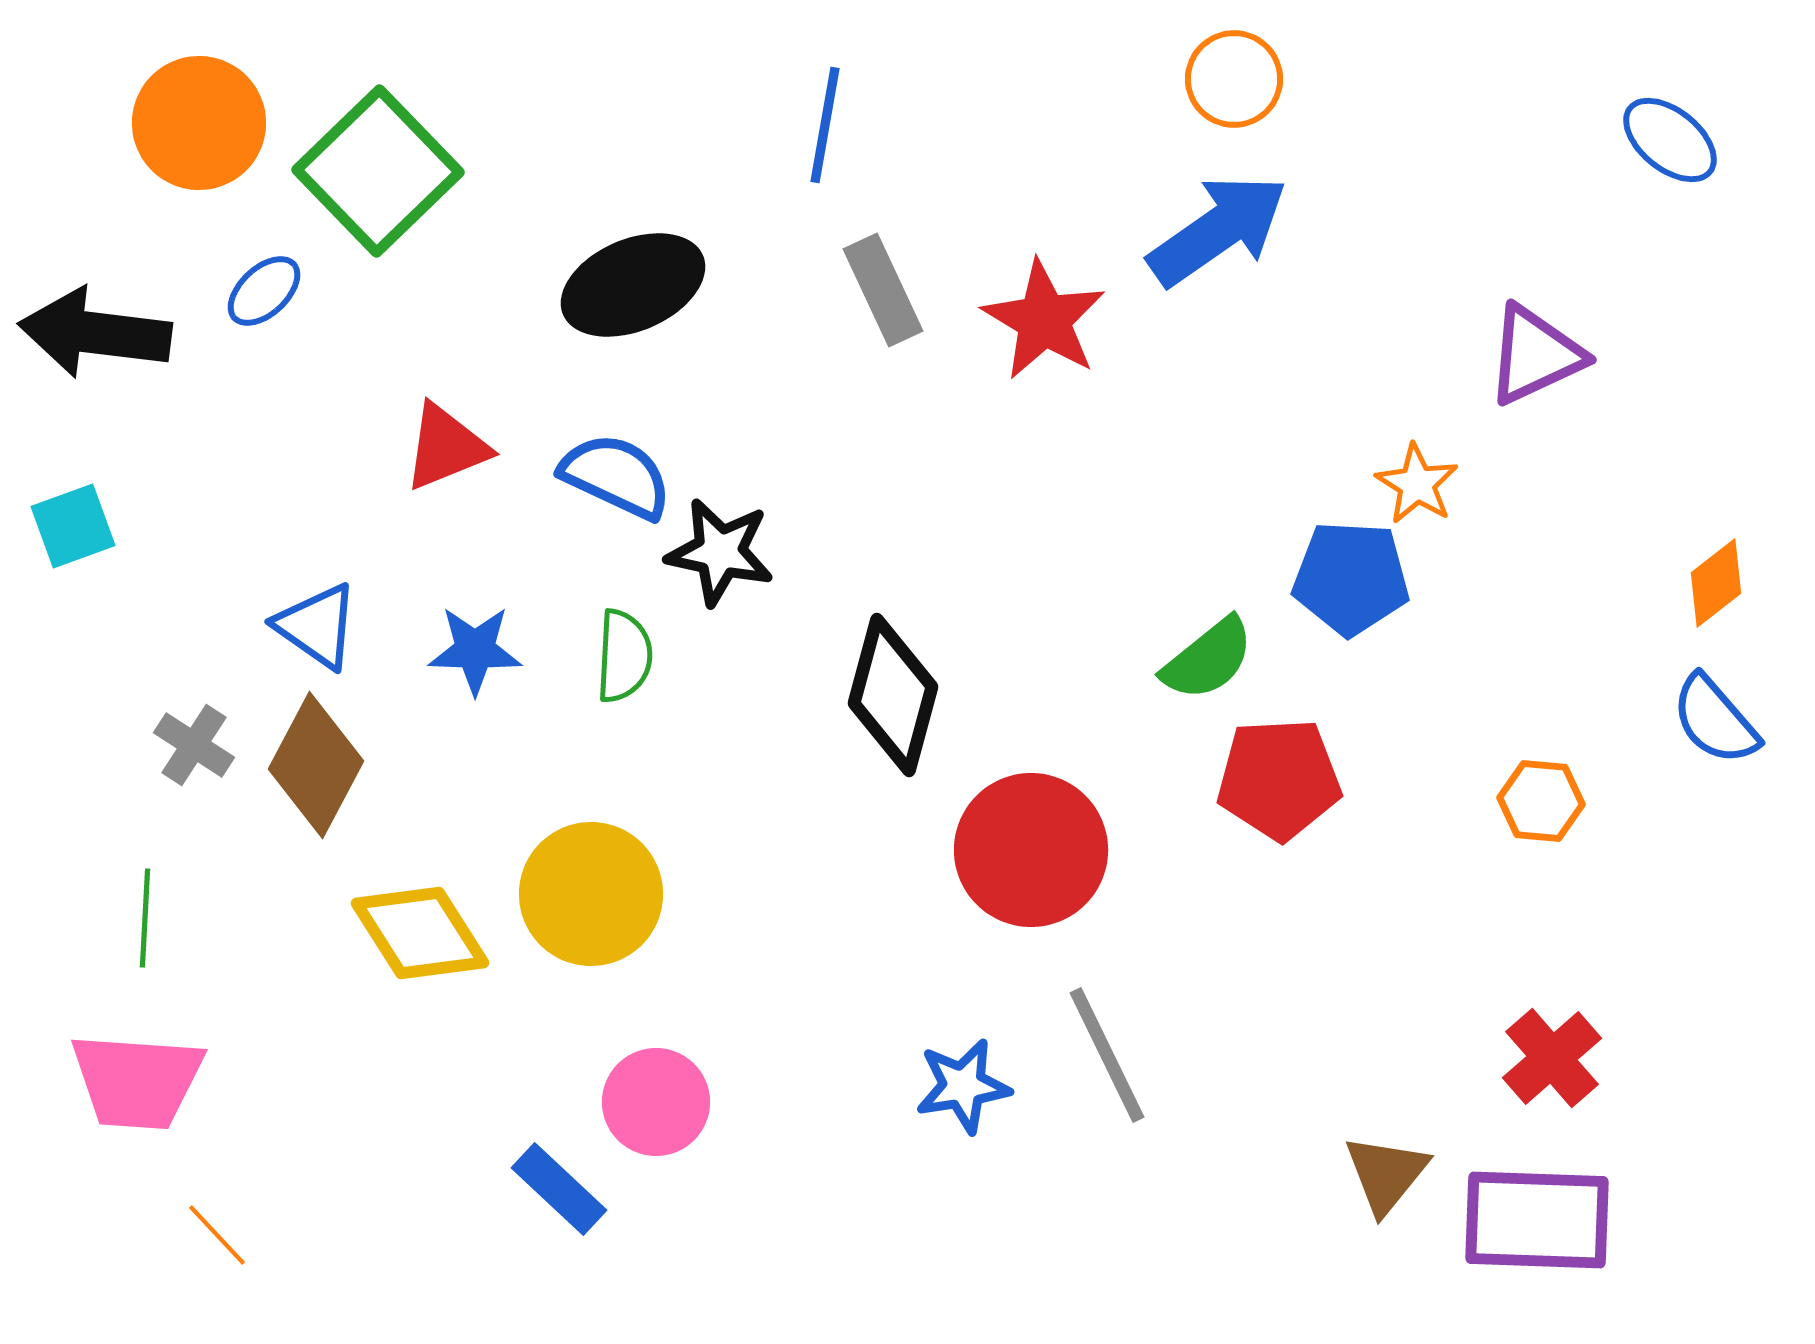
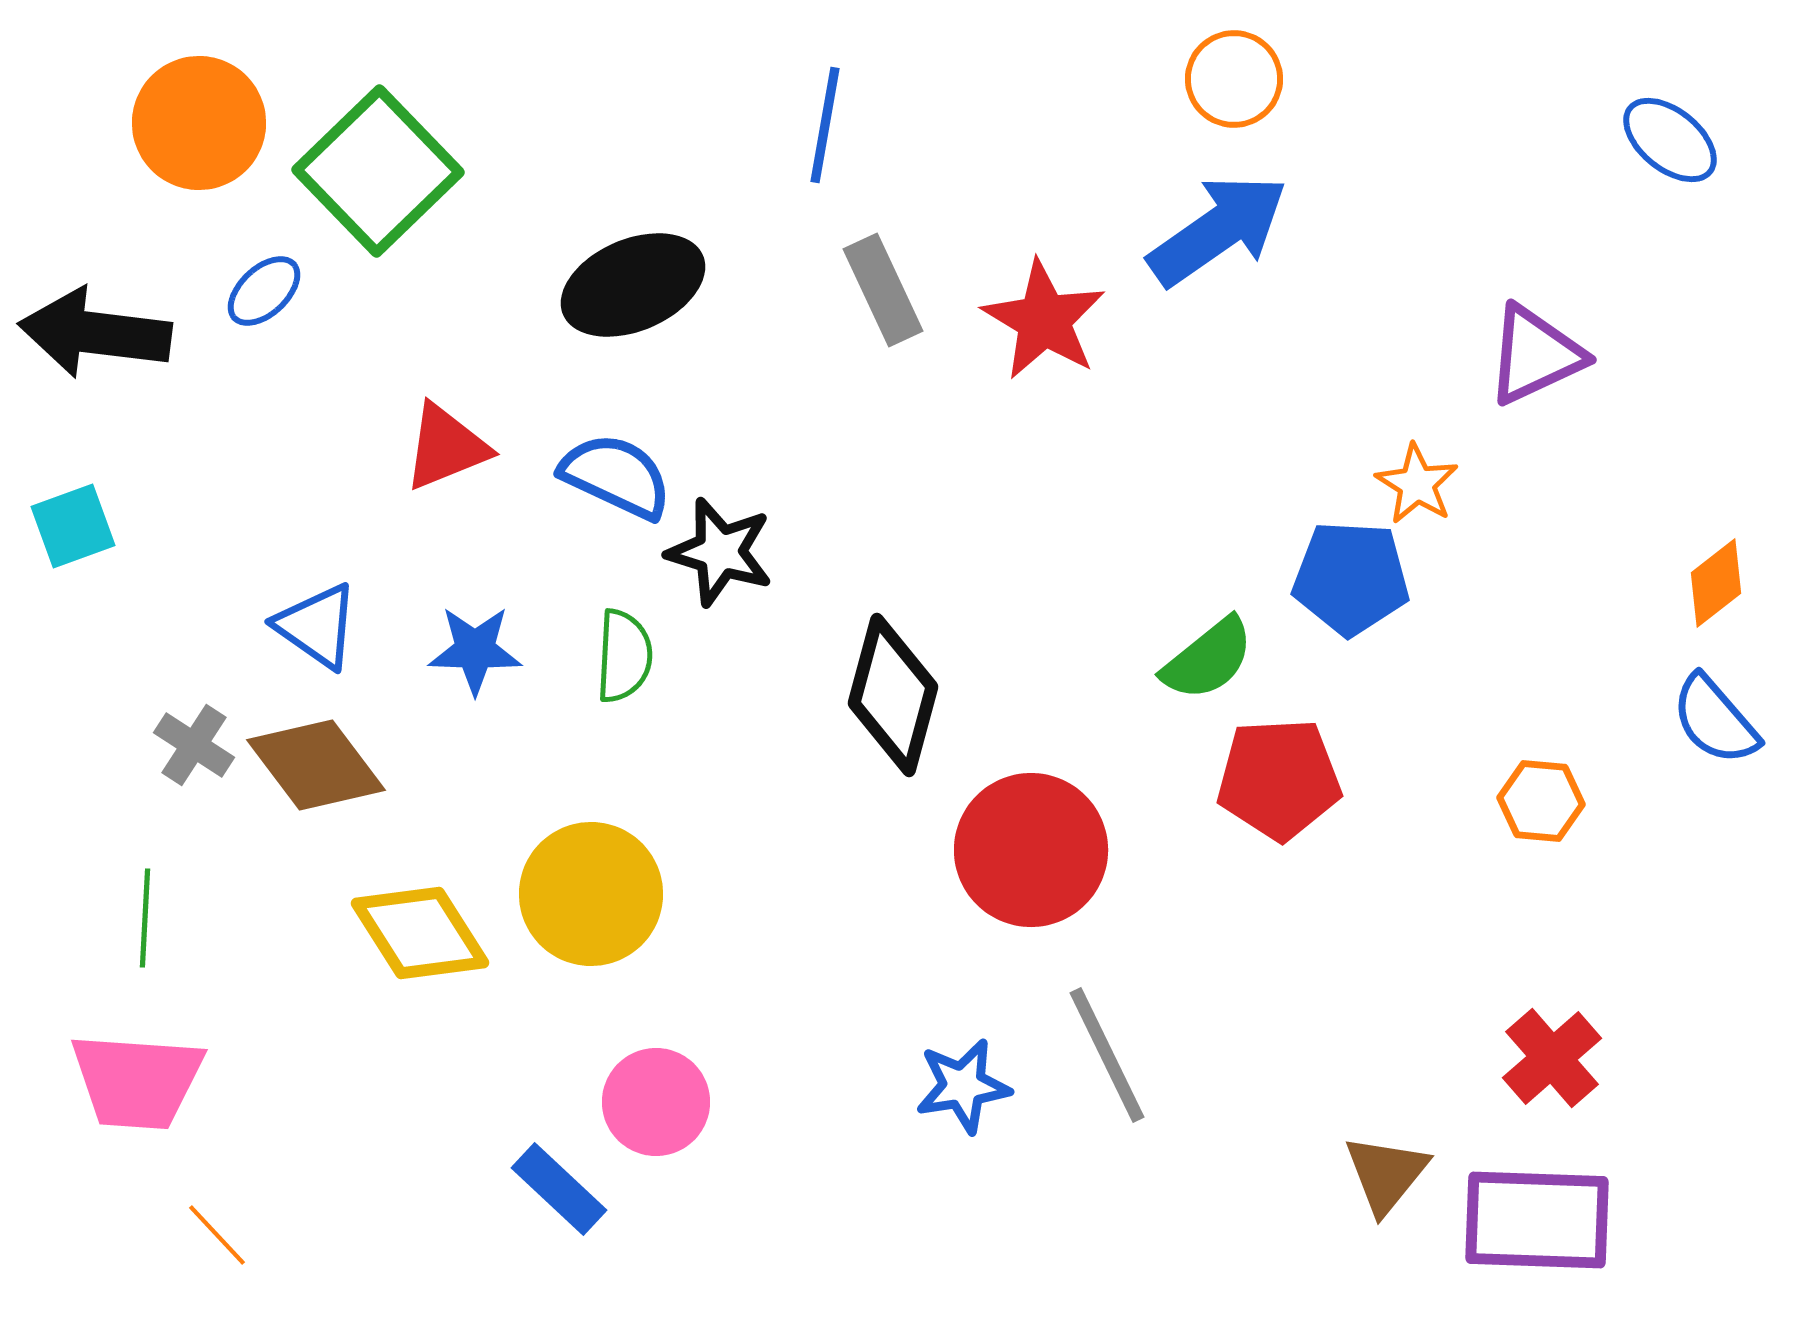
black star at (720, 552): rotated 5 degrees clockwise
brown diamond at (316, 765): rotated 65 degrees counterclockwise
